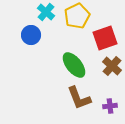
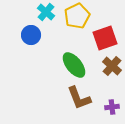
purple cross: moved 2 px right, 1 px down
